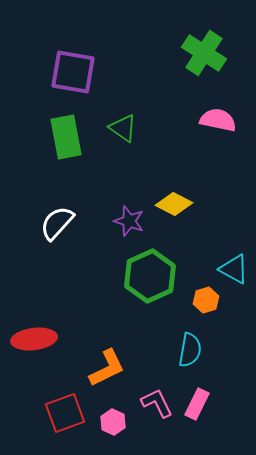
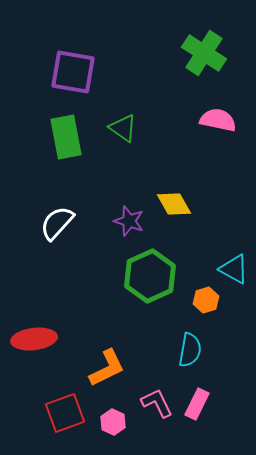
yellow diamond: rotated 33 degrees clockwise
